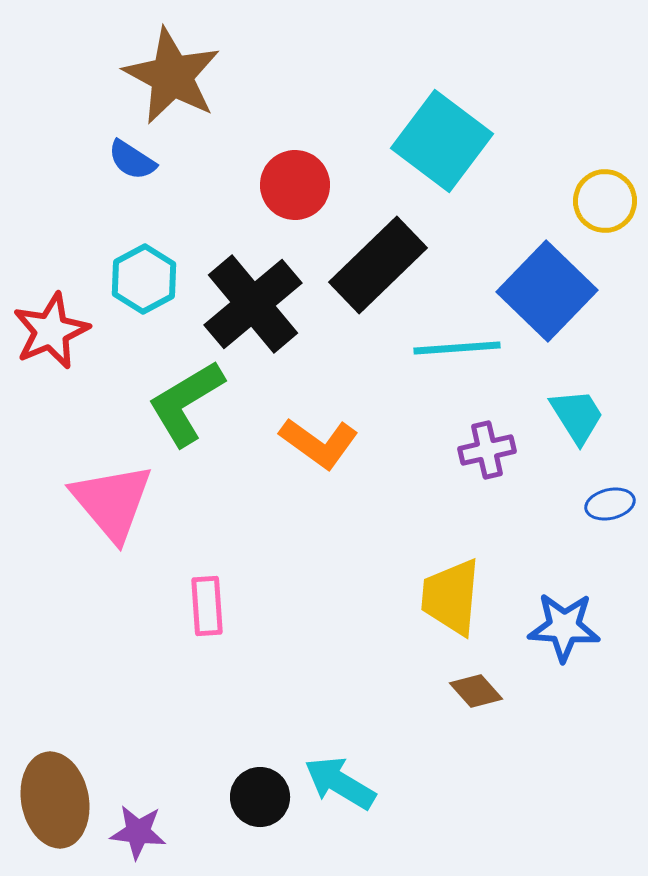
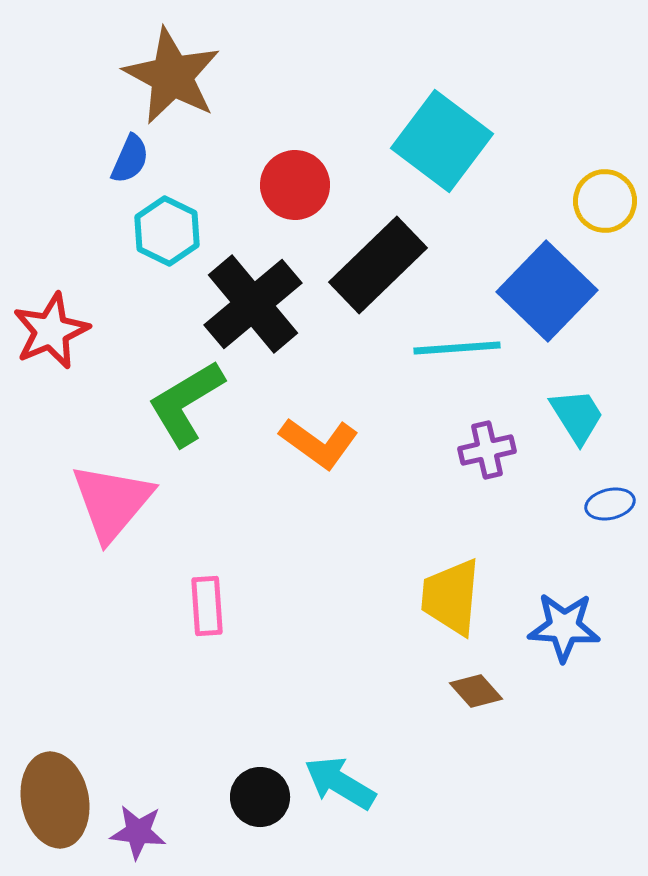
blue semicircle: moved 2 px left, 1 px up; rotated 99 degrees counterclockwise
cyan hexagon: moved 23 px right, 48 px up; rotated 6 degrees counterclockwise
pink triangle: rotated 20 degrees clockwise
